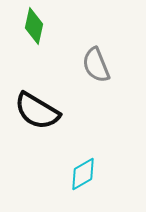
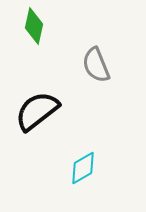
black semicircle: rotated 111 degrees clockwise
cyan diamond: moved 6 px up
